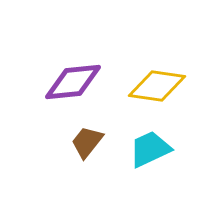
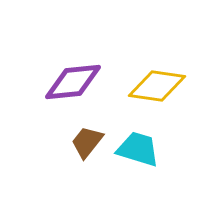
cyan trapezoid: moved 12 px left; rotated 42 degrees clockwise
